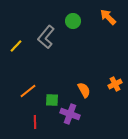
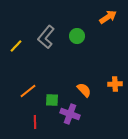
orange arrow: rotated 102 degrees clockwise
green circle: moved 4 px right, 15 px down
orange cross: rotated 24 degrees clockwise
orange semicircle: rotated 14 degrees counterclockwise
